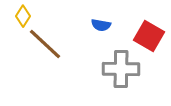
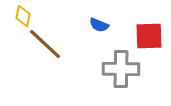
yellow diamond: rotated 20 degrees counterclockwise
blue semicircle: moved 2 px left; rotated 12 degrees clockwise
red square: rotated 32 degrees counterclockwise
